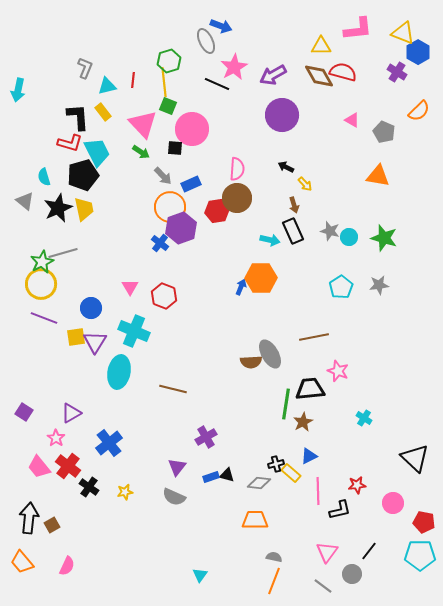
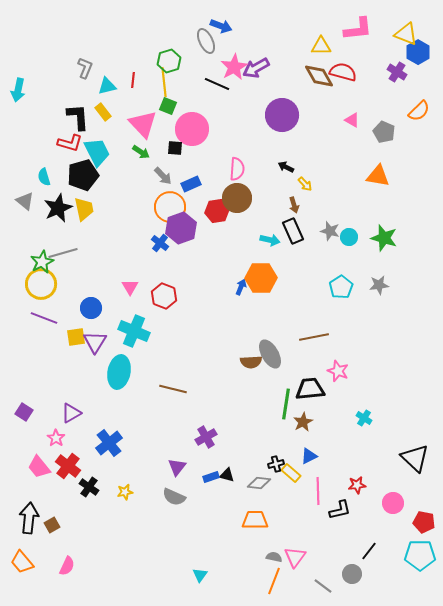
yellow triangle at (403, 33): moved 3 px right, 1 px down
purple arrow at (273, 75): moved 17 px left, 7 px up
pink triangle at (327, 552): moved 32 px left, 5 px down
